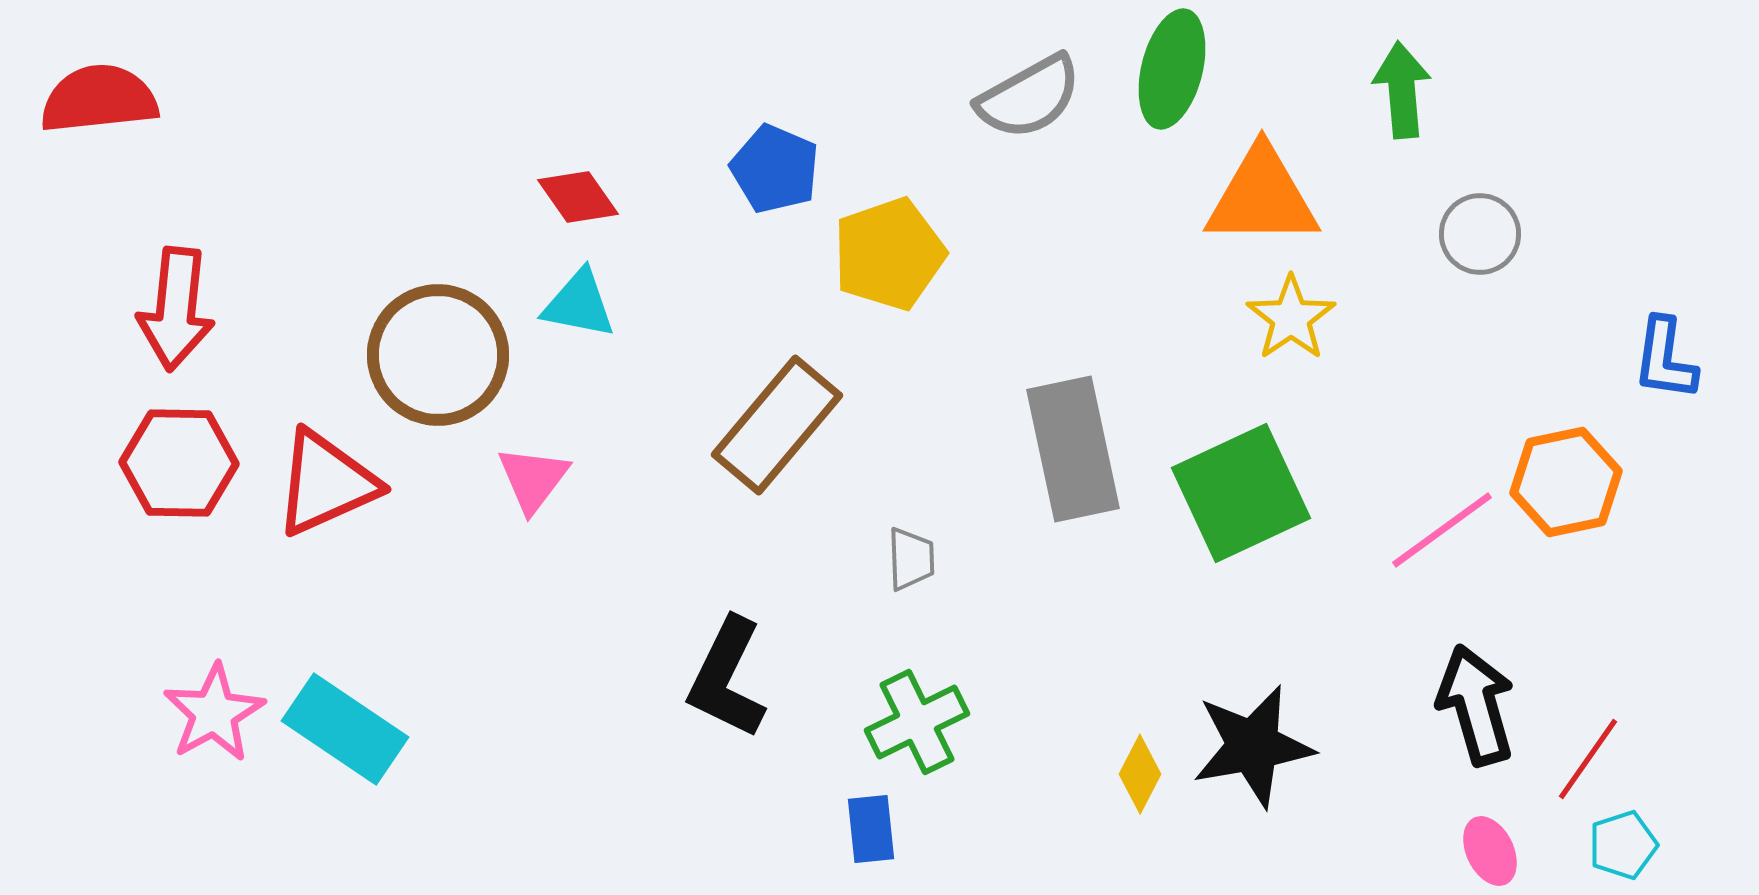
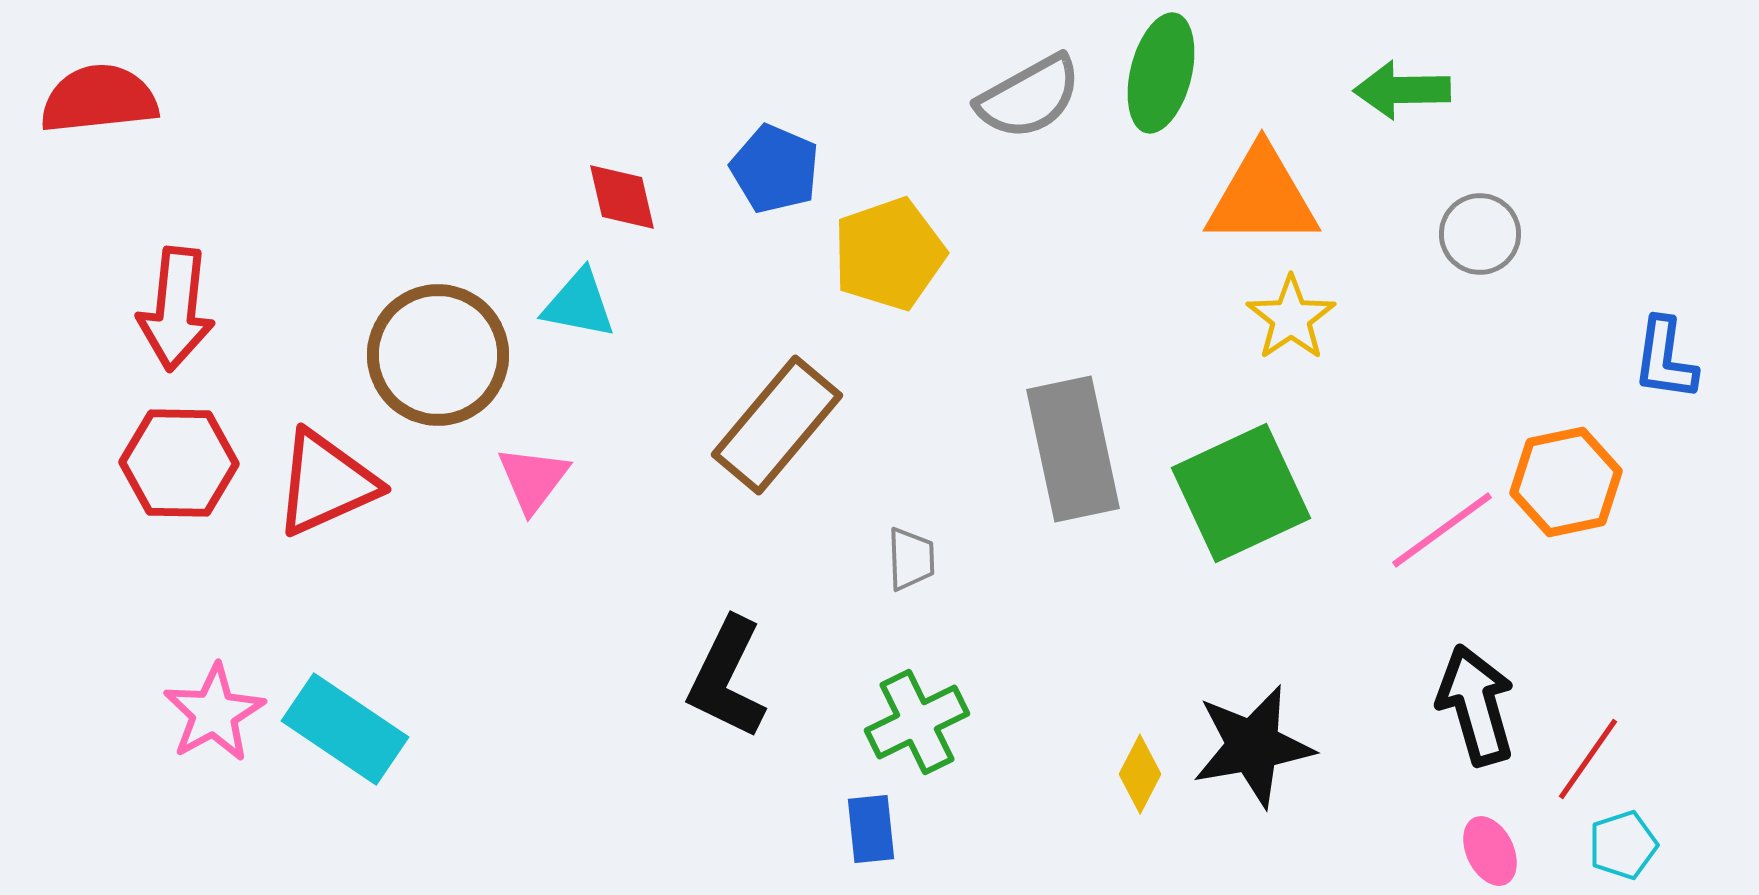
green ellipse: moved 11 px left, 4 px down
green arrow: rotated 86 degrees counterclockwise
red diamond: moved 44 px right; rotated 22 degrees clockwise
